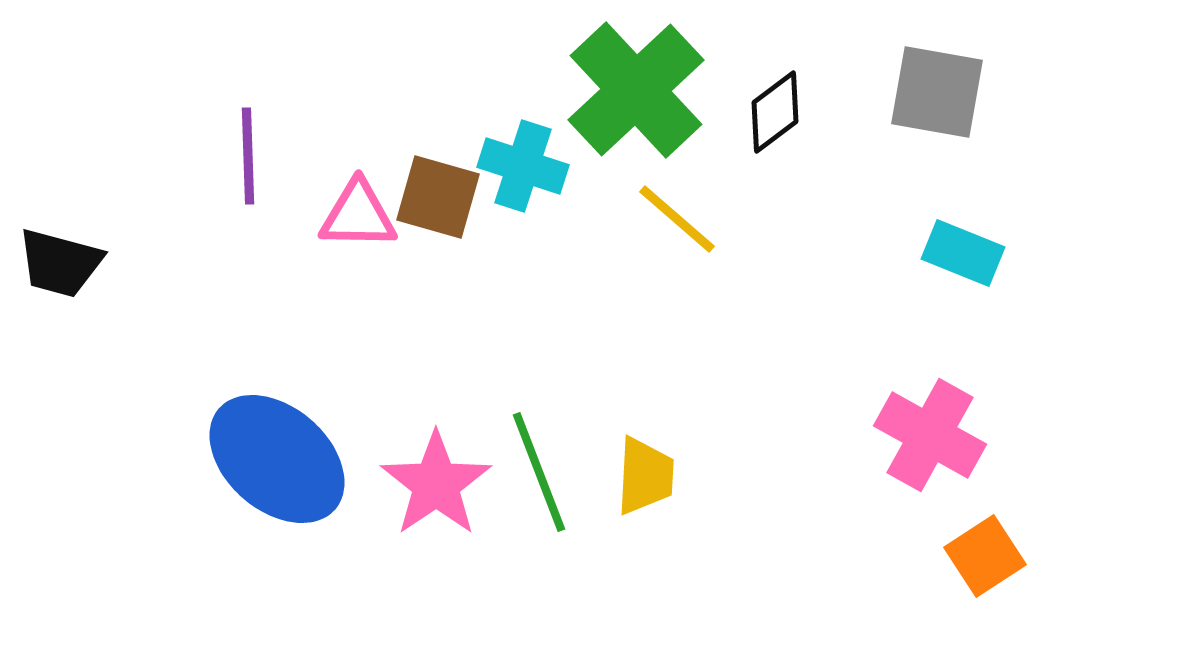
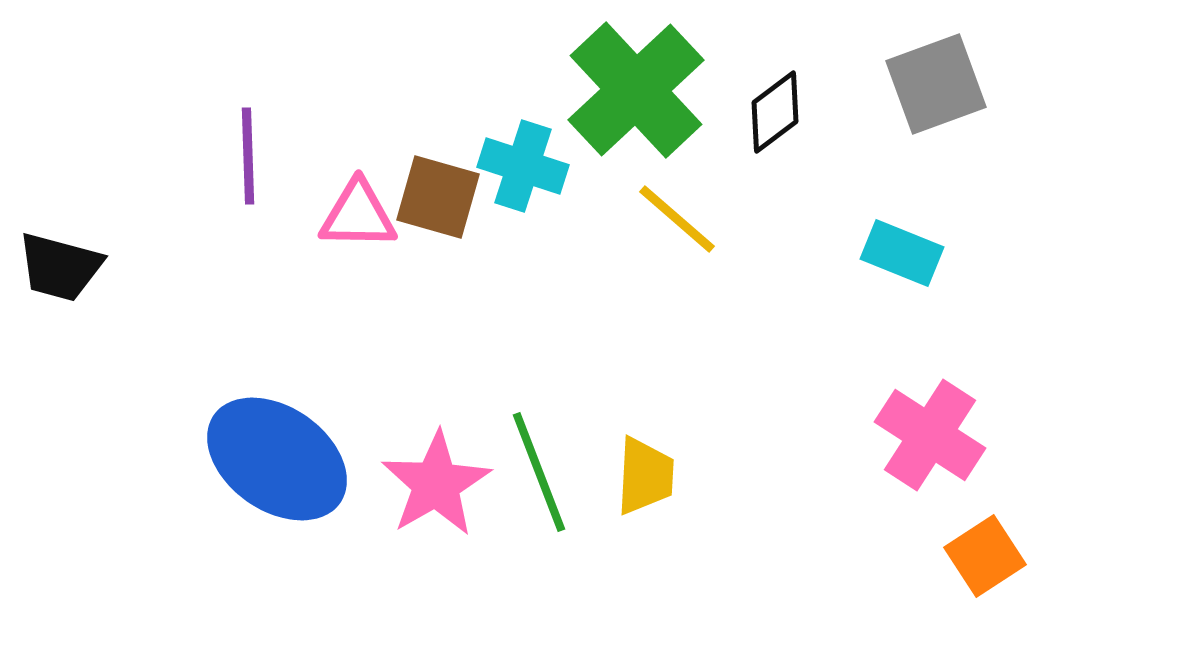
gray square: moved 1 px left, 8 px up; rotated 30 degrees counterclockwise
cyan rectangle: moved 61 px left
black trapezoid: moved 4 px down
pink cross: rotated 4 degrees clockwise
blue ellipse: rotated 6 degrees counterclockwise
pink star: rotated 4 degrees clockwise
